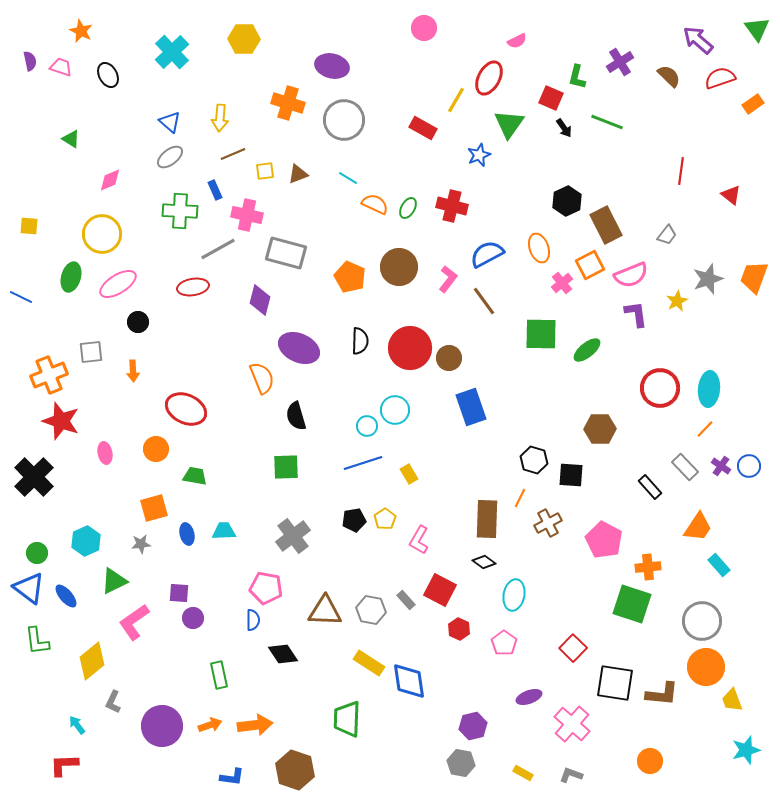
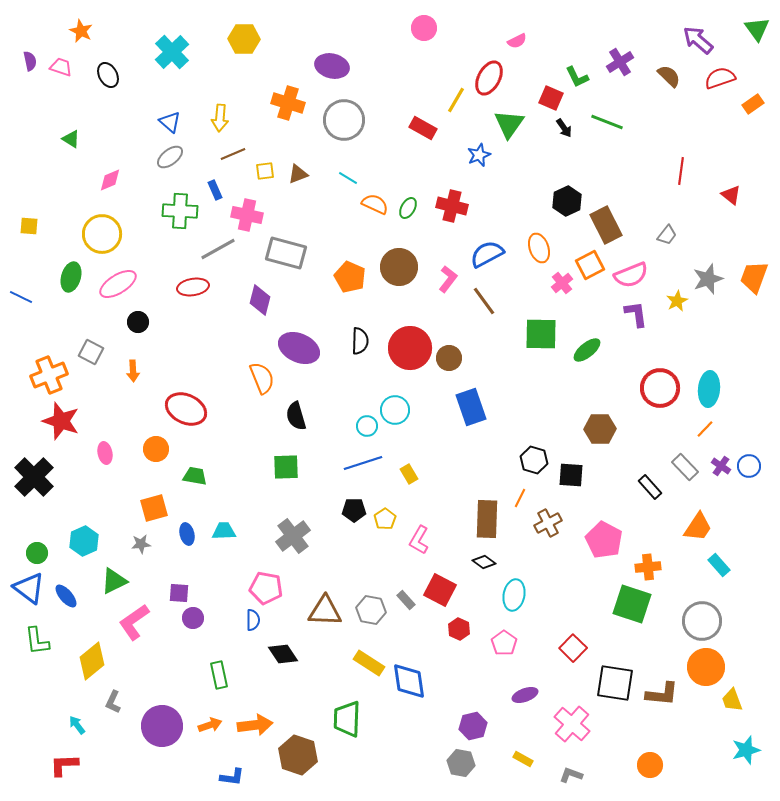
green L-shape at (577, 77): rotated 40 degrees counterclockwise
gray square at (91, 352): rotated 35 degrees clockwise
black pentagon at (354, 520): moved 10 px up; rotated 10 degrees clockwise
cyan hexagon at (86, 541): moved 2 px left
purple ellipse at (529, 697): moved 4 px left, 2 px up
orange circle at (650, 761): moved 4 px down
brown hexagon at (295, 770): moved 3 px right, 15 px up
yellow rectangle at (523, 773): moved 14 px up
